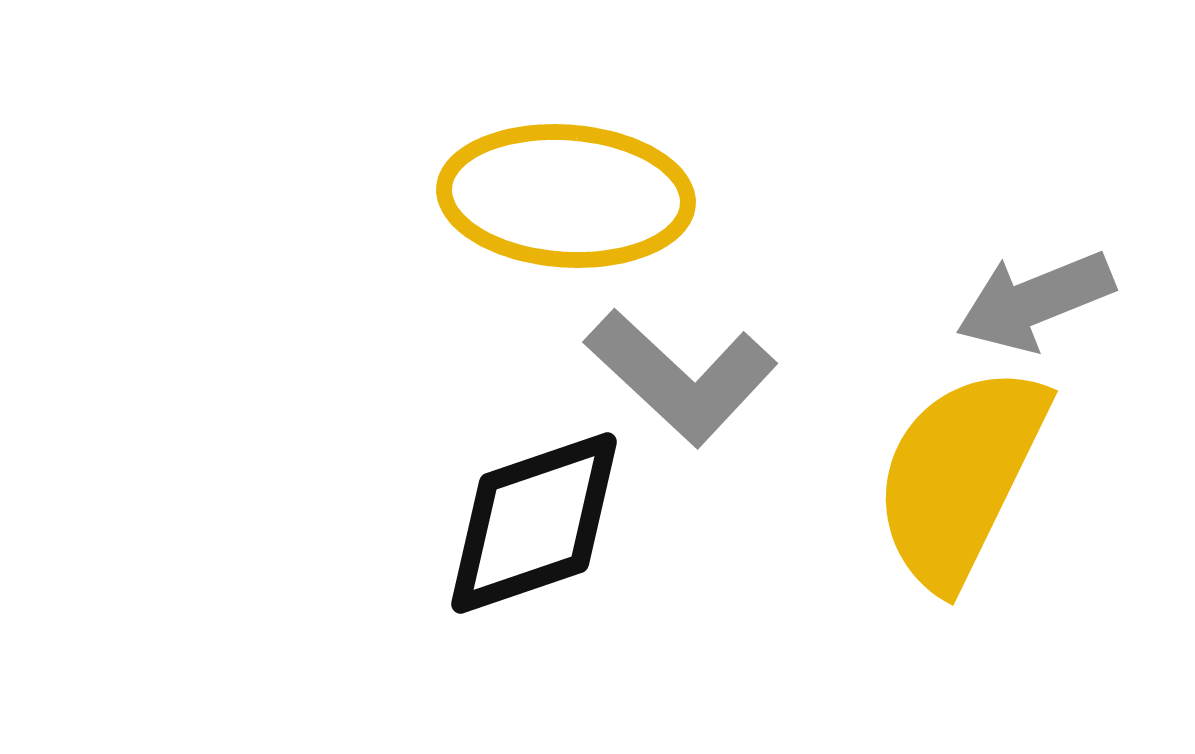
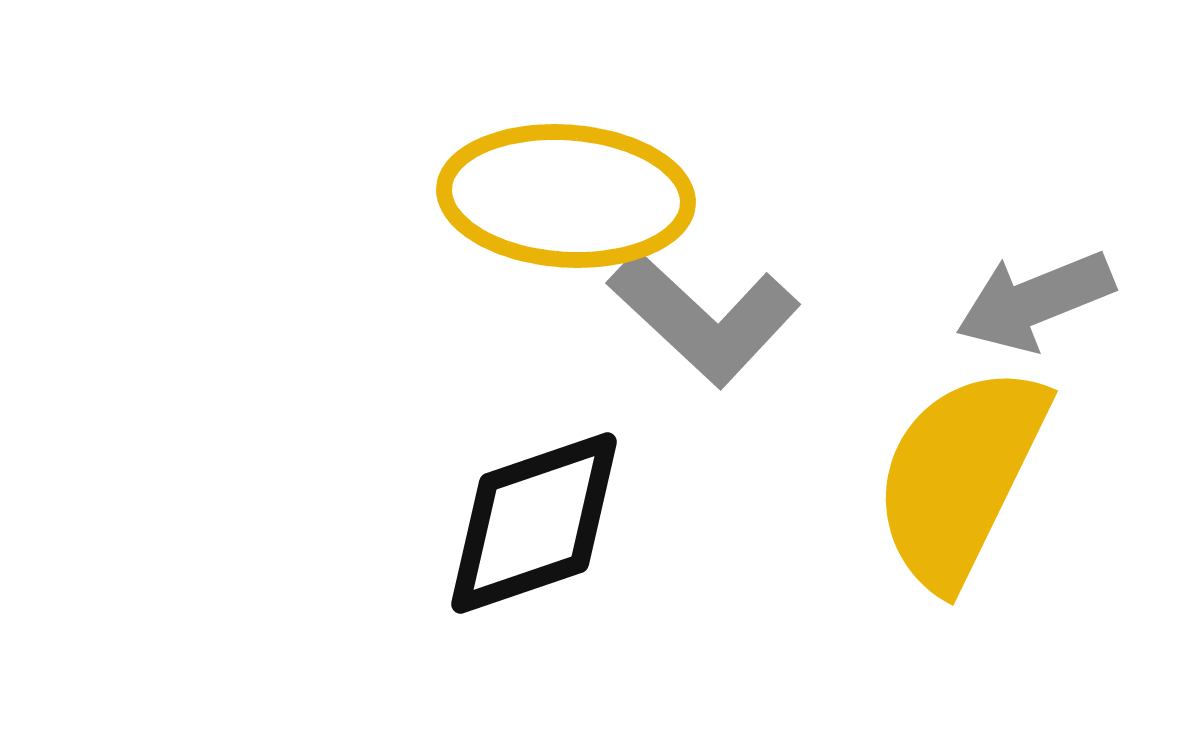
gray L-shape: moved 23 px right, 59 px up
